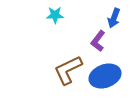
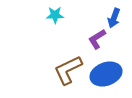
purple L-shape: moved 1 px left, 2 px up; rotated 20 degrees clockwise
blue ellipse: moved 1 px right, 2 px up
